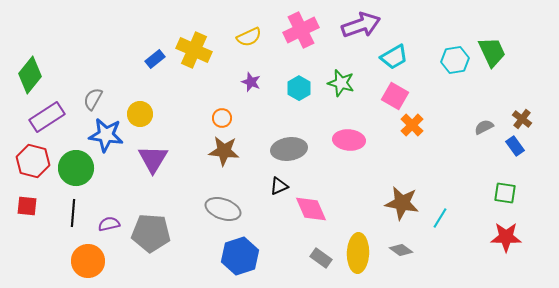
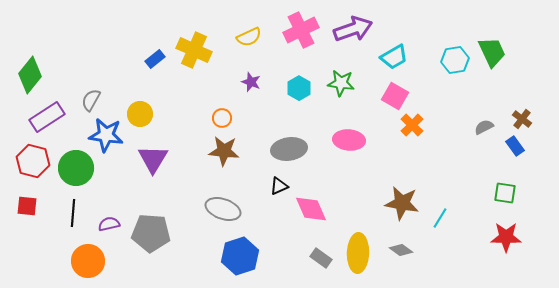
purple arrow at (361, 25): moved 8 px left, 4 px down
green star at (341, 83): rotated 8 degrees counterclockwise
gray semicircle at (93, 99): moved 2 px left, 1 px down
